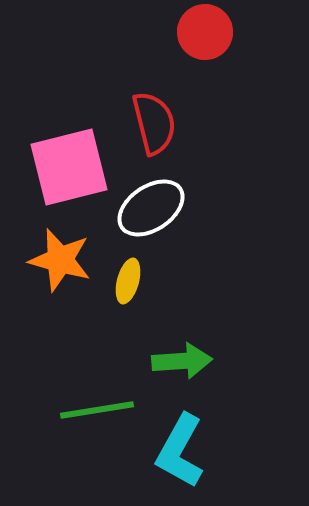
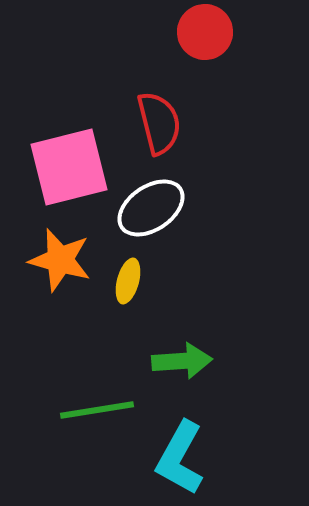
red semicircle: moved 5 px right
cyan L-shape: moved 7 px down
